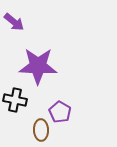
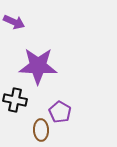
purple arrow: rotated 15 degrees counterclockwise
